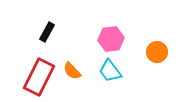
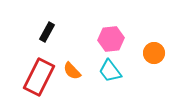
orange circle: moved 3 px left, 1 px down
